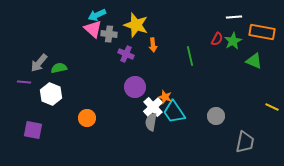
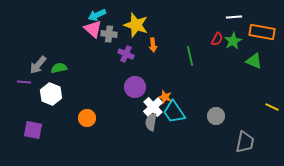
gray arrow: moved 1 px left, 2 px down
